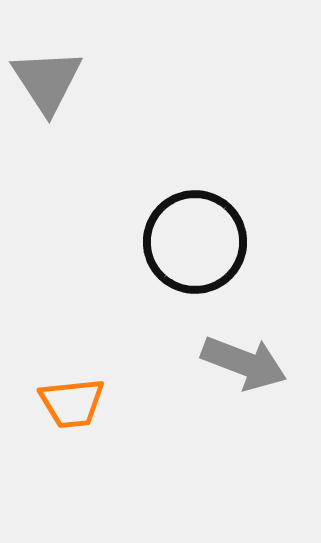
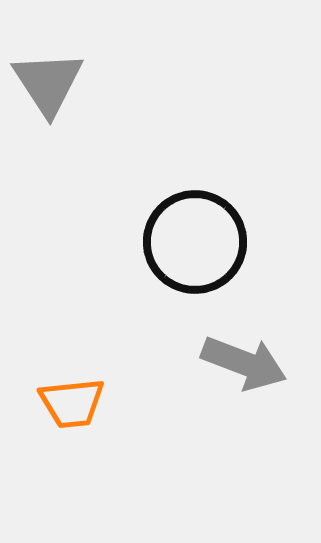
gray triangle: moved 1 px right, 2 px down
